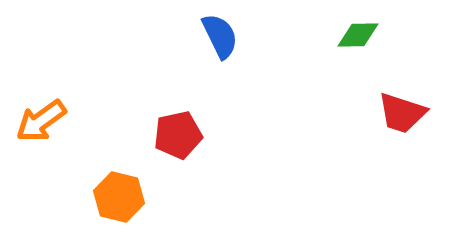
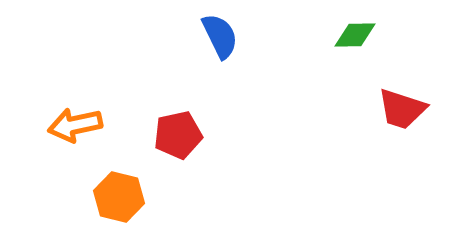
green diamond: moved 3 px left
red trapezoid: moved 4 px up
orange arrow: moved 34 px right, 4 px down; rotated 24 degrees clockwise
